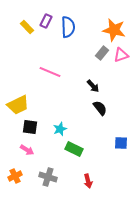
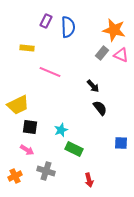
yellow rectangle: moved 21 px down; rotated 40 degrees counterclockwise
pink triangle: rotated 42 degrees clockwise
cyan star: moved 1 px right, 1 px down
gray cross: moved 2 px left, 6 px up
red arrow: moved 1 px right, 1 px up
